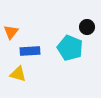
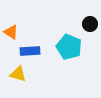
black circle: moved 3 px right, 3 px up
orange triangle: rotated 35 degrees counterclockwise
cyan pentagon: moved 1 px left, 1 px up
